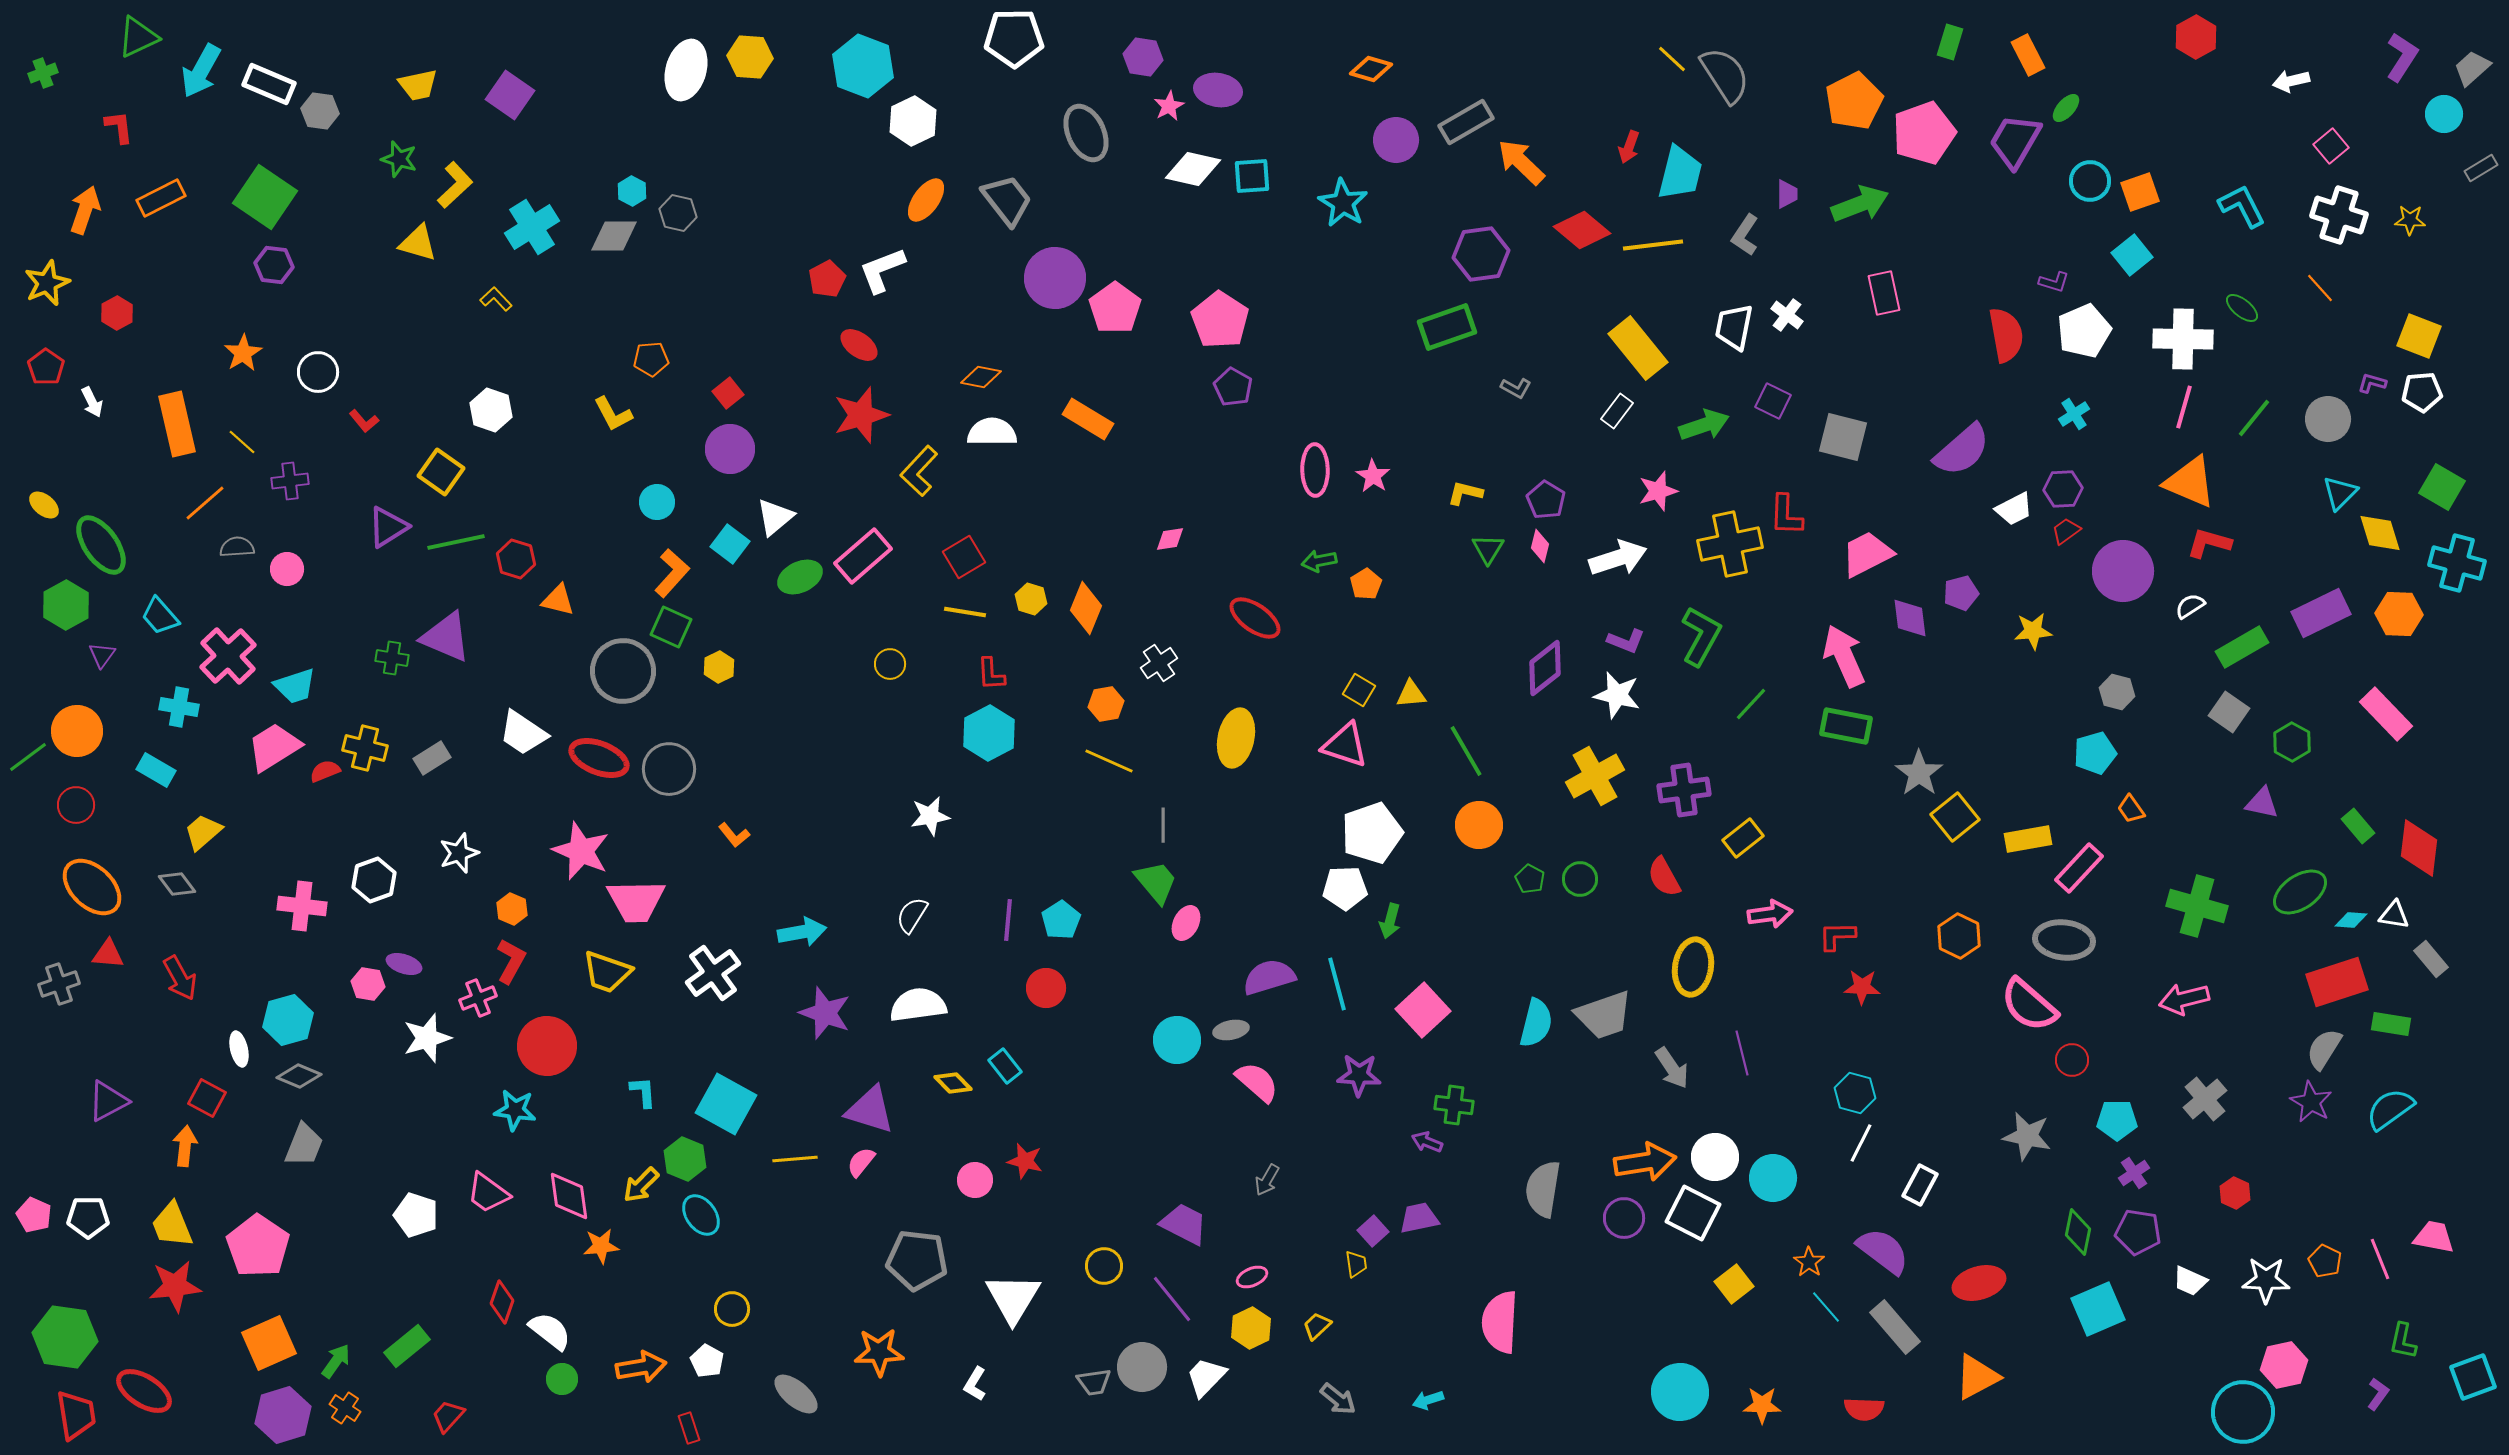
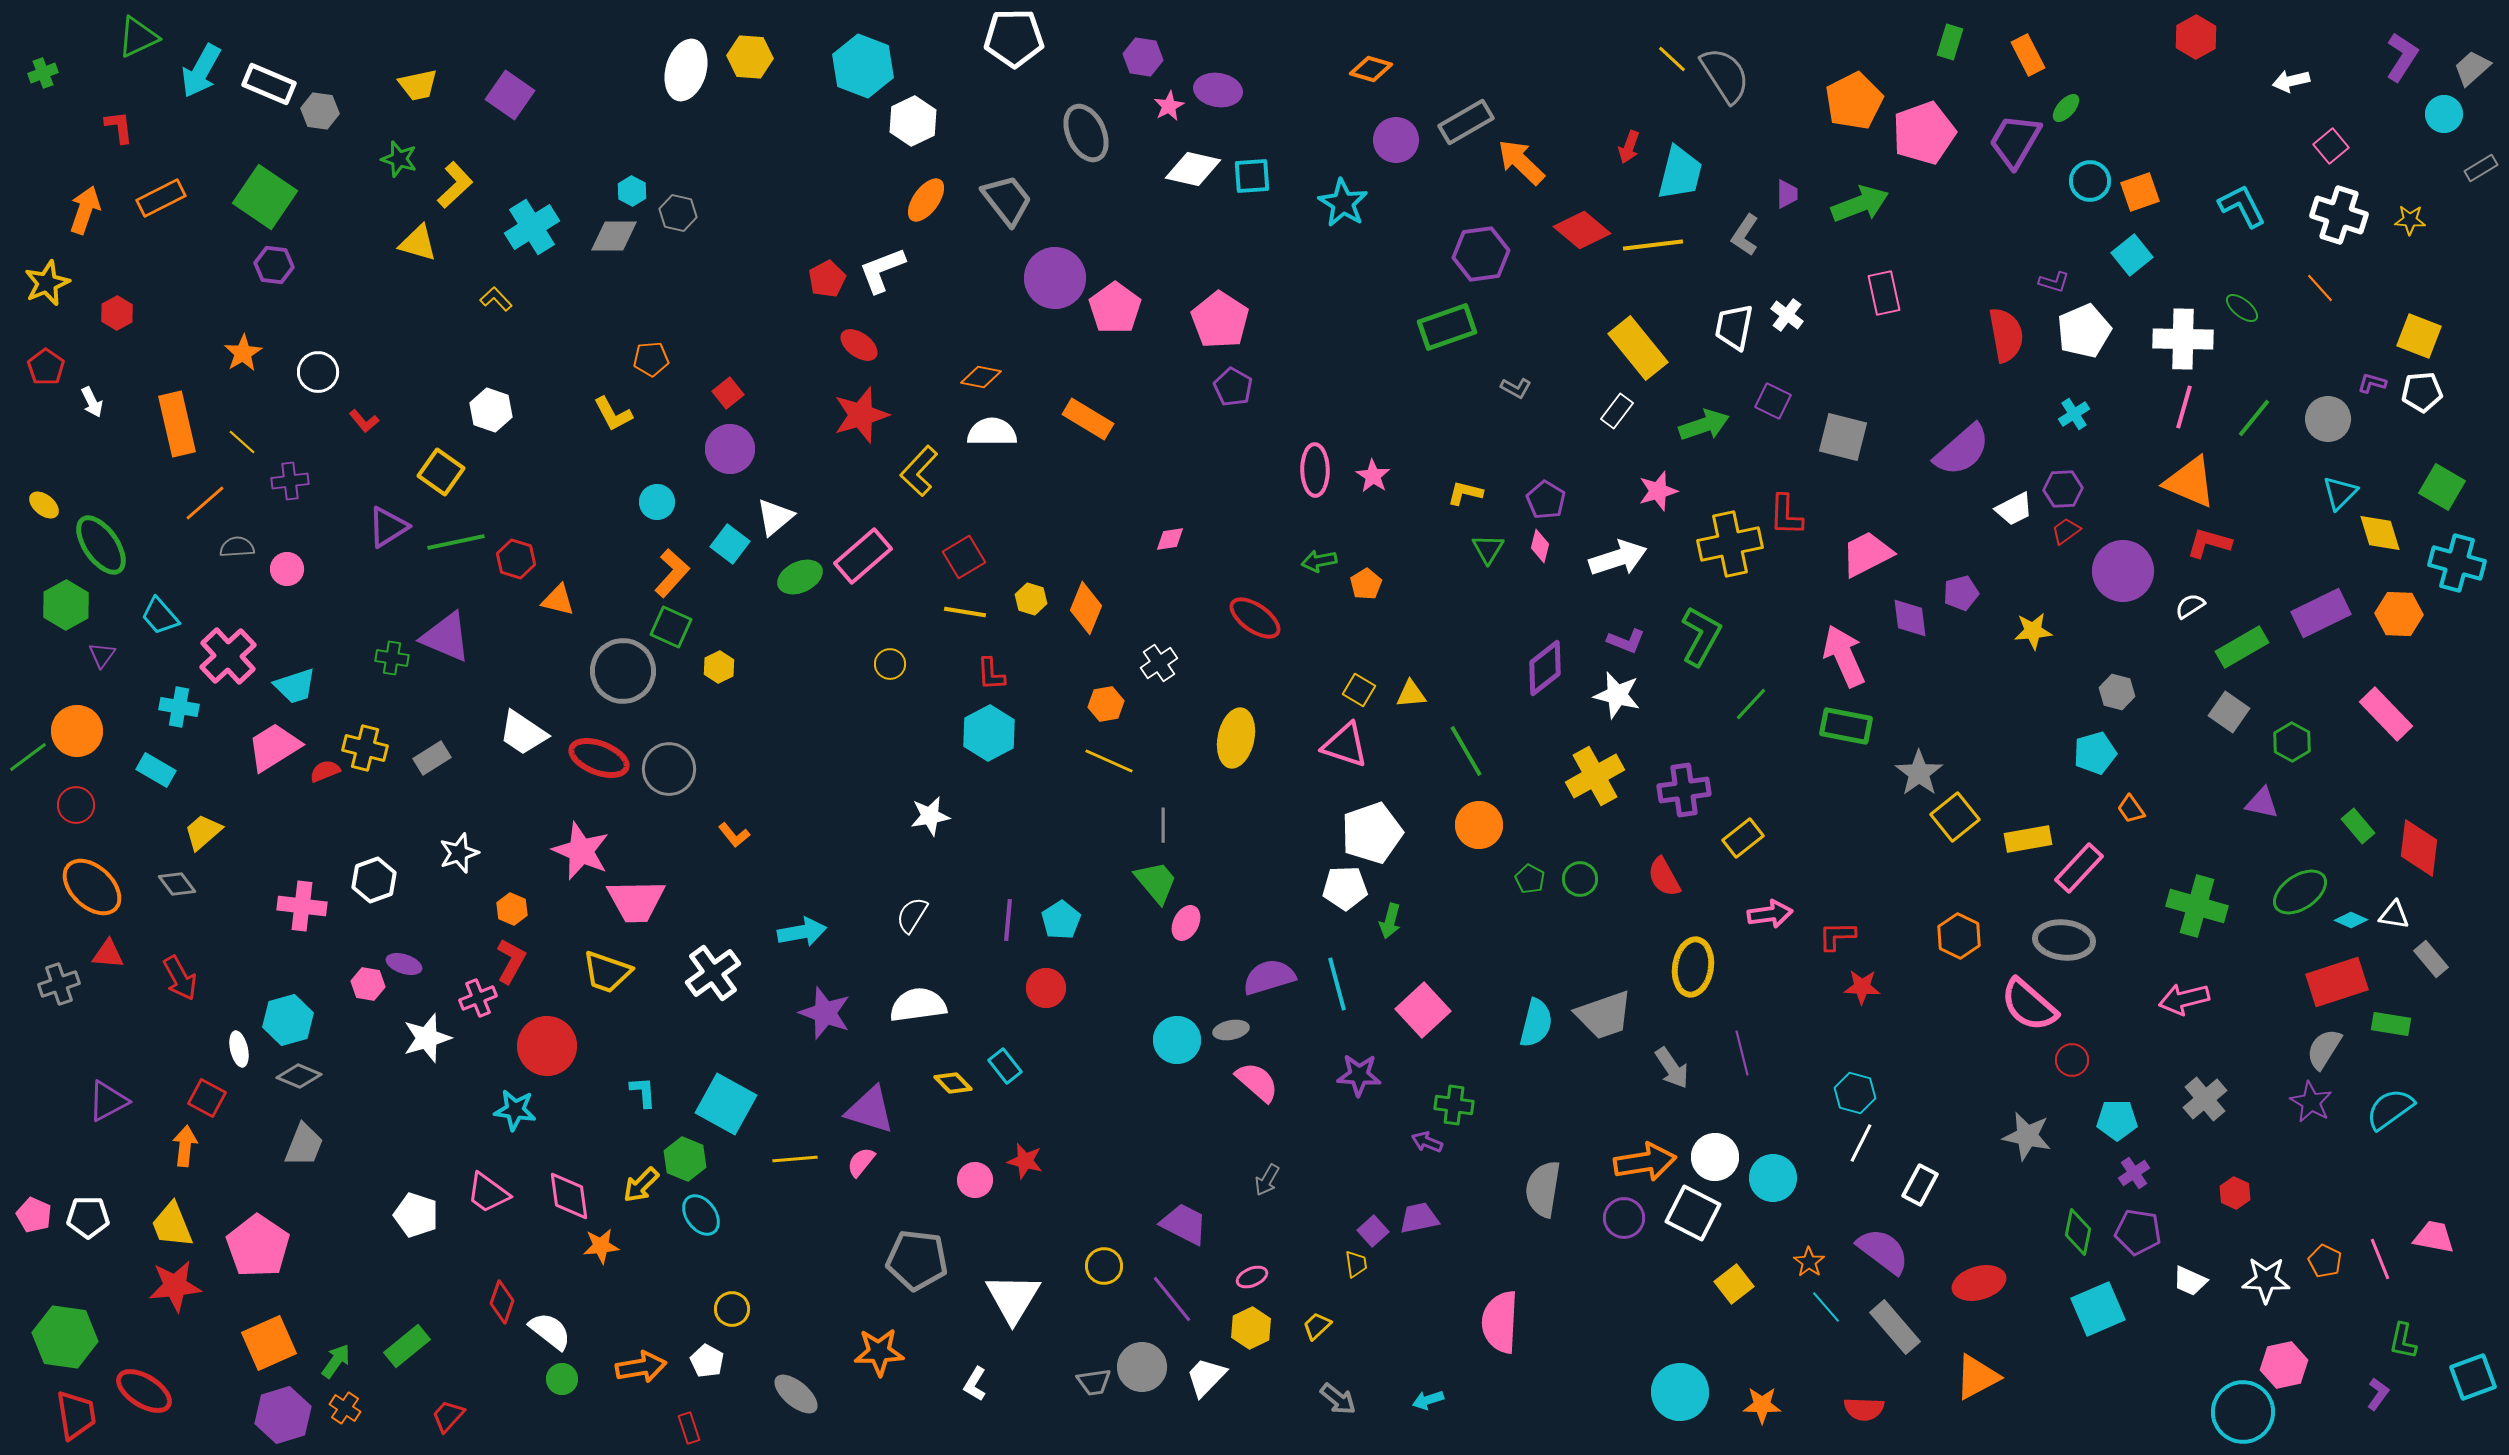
cyan diamond at (2351, 920): rotated 20 degrees clockwise
